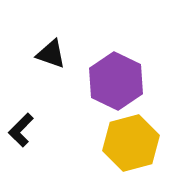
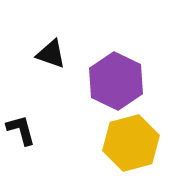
black L-shape: rotated 120 degrees clockwise
